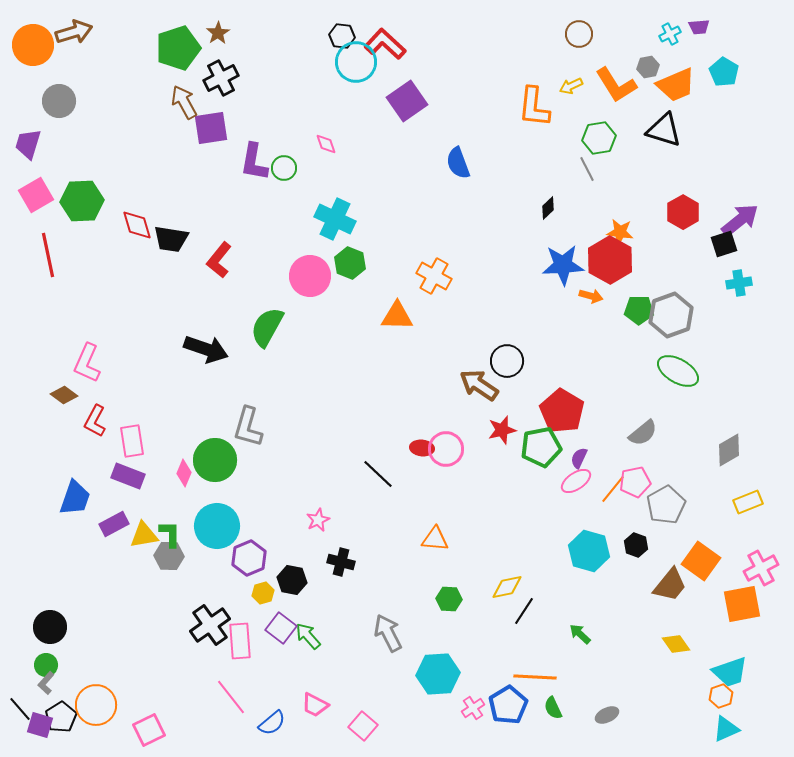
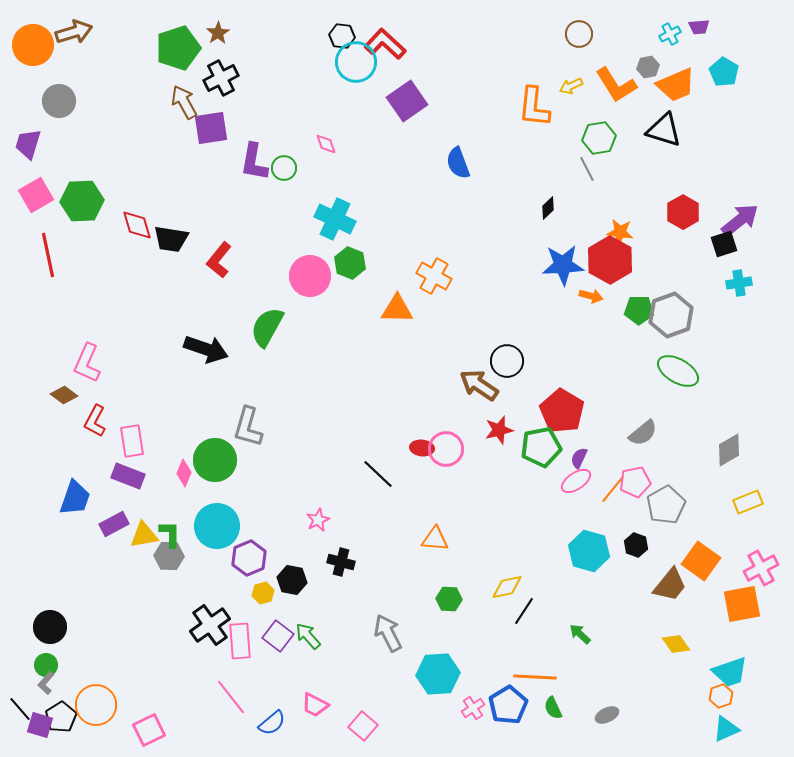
orange triangle at (397, 316): moved 7 px up
red star at (502, 430): moved 3 px left
purple square at (281, 628): moved 3 px left, 8 px down
